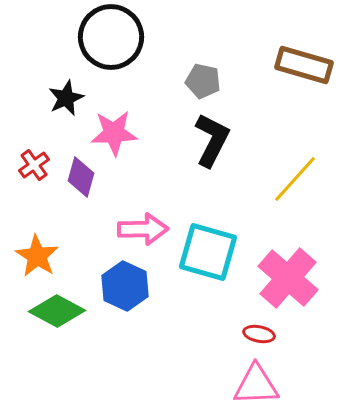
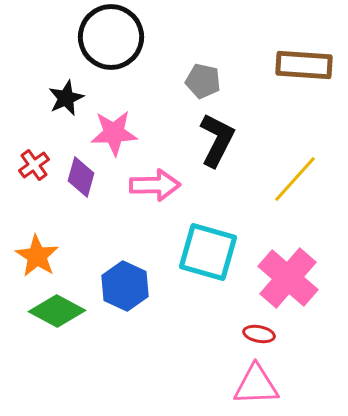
brown rectangle: rotated 12 degrees counterclockwise
black L-shape: moved 5 px right
pink arrow: moved 12 px right, 44 px up
